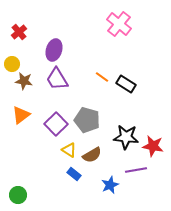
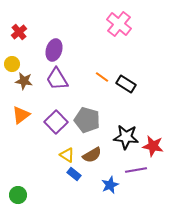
purple square: moved 2 px up
yellow triangle: moved 2 px left, 5 px down
